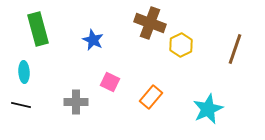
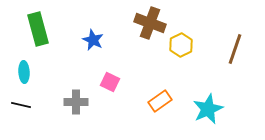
orange rectangle: moved 9 px right, 4 px down; rotated 15 degrees clockwise
